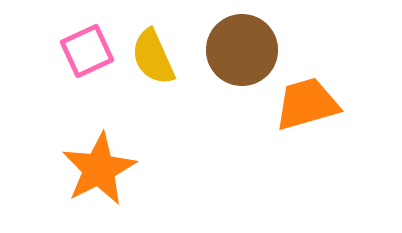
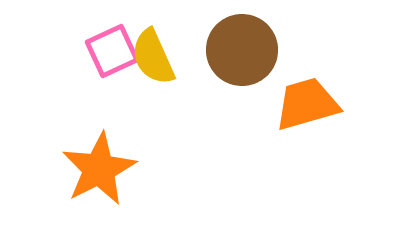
pink square: moved 25 px right
